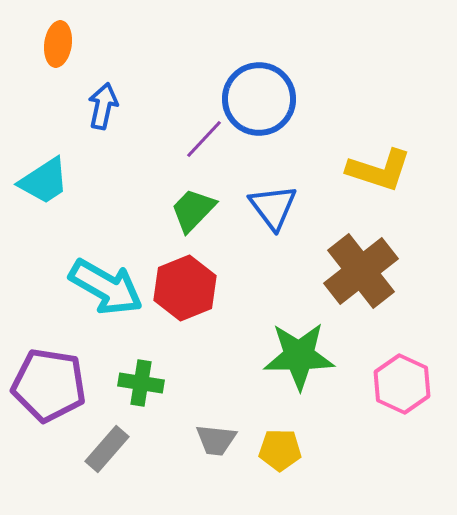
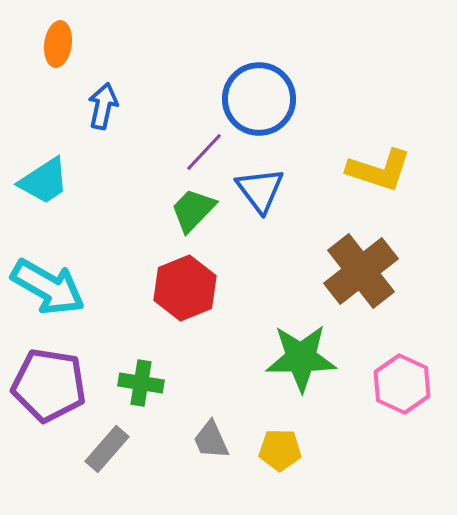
purple line: moved 13 px down
blue triangle: moved 13 px left, 17 px up
cyan arrow: moved 58 px left
green star: moved 2 px right, 2 px down
gray trapezoid: moved 5 px left; rotated 60 degrees clockwise
